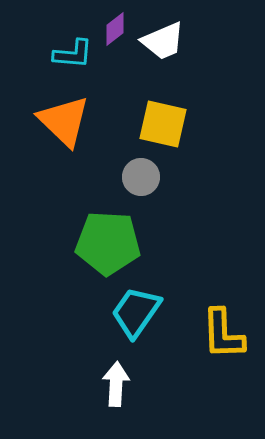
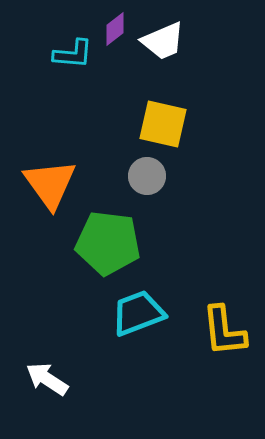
orange triangle: moved 14 px left, 63 px down; rotated 10 degrees clockwise
gray circle: moved 6 px right, 1 px up
green pentagon: rotated 4 degrees clockwise
cyan trapezoid: moved 2 px right, 1 px down; rotated 34 degrees clockwise
yellow L-shape: moved 1 px right, 3 px up; rotated 4 degrees counterclockwise
white arrow: moved 69 px left, 5 px up; rotated 60 degrees counterclockwise
